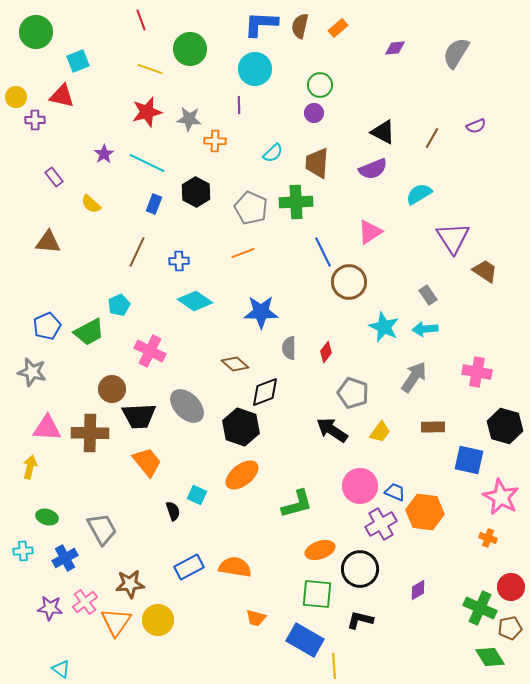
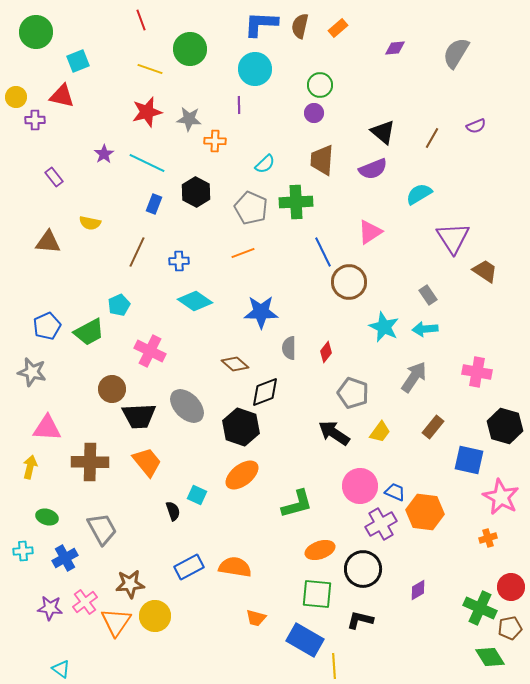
black triangle at (383, 132): rotated 12 degrees clockwise
cyan semicircle at (273, 153): moved 8 px left, 11 px down
brown trapezoid at (317, 163): moved 5 px right, 3 px up
yellow semicircle at (91, 204): moved 1 px left, 19 px down; rotated 30 degrees counterclockwise
brown rectangle at (433, 427): rotated 50 degrees counterclockwise
black arrow at (332, 430): moved 2 px right, 3 px down
brown cross at (90, 433): moved 29 px down
orange cross at (488, 538): rotated 36 degrees counterclockwise
black circle at (360, 569): moved 3 px right
yellow circle at (158, 620): moved 3 px left, 4 px up
